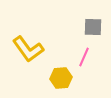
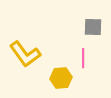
yellow L-shape: moved 3 px left, 5 px down
pink line: moved 1 px left, 1 px down; rotated 24 degrees counterclockwise
